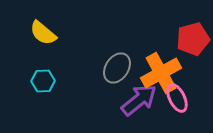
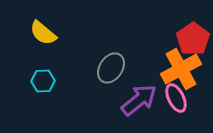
red pentagon: rotated 20 degrees counterclockwise
gray ellipse: moved 6 px left
orange cross: moved 20 px right, 4 px up
pink ellipse: moved 1 px left
